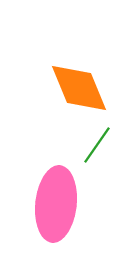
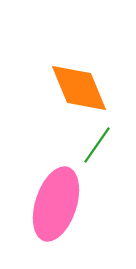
pink ellipse: rotated 12 degrees clockwise
